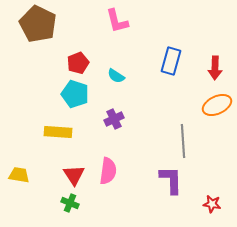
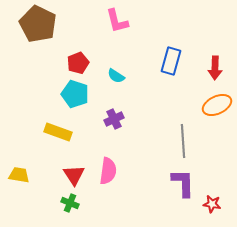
yellow rectangle: rotated 16 degrees clockwise
purple L-shape: moved 12 px right, 3 px down
